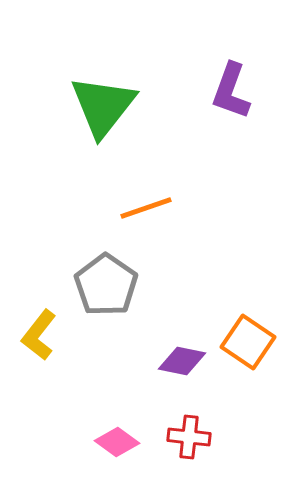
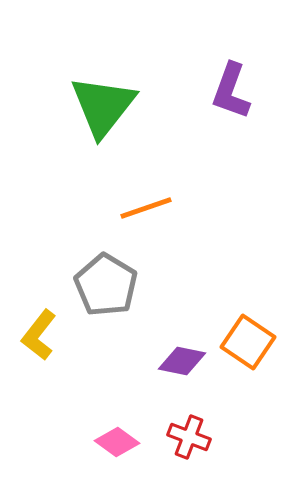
gray pentagon: rotated 4 degrees counterclockwise
red cross: rotated 15 degrees clockwise
